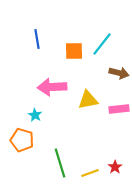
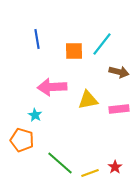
brown arrow: moved 1 px up
green line: rotated 32 degrees counterclockwise
